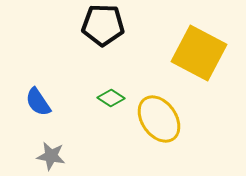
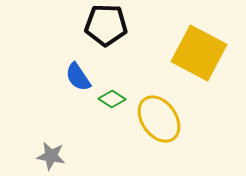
black pentagon: moved 3 px right
green diamond: moved 1 px right, 1 px down
blue semicircle: moved 40 px right, 25 px up
